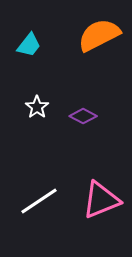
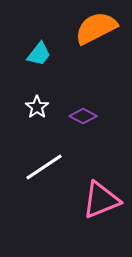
orange semicircle: moved 3 px left, 7 px up
cyan trapezoid: moved 10 px right, 9 px down
white line: moved 5 px right, 34 px up
